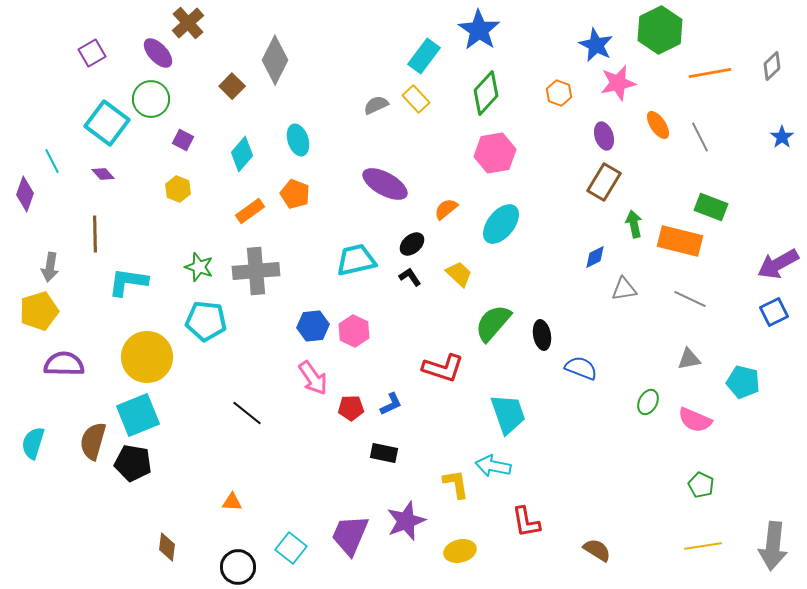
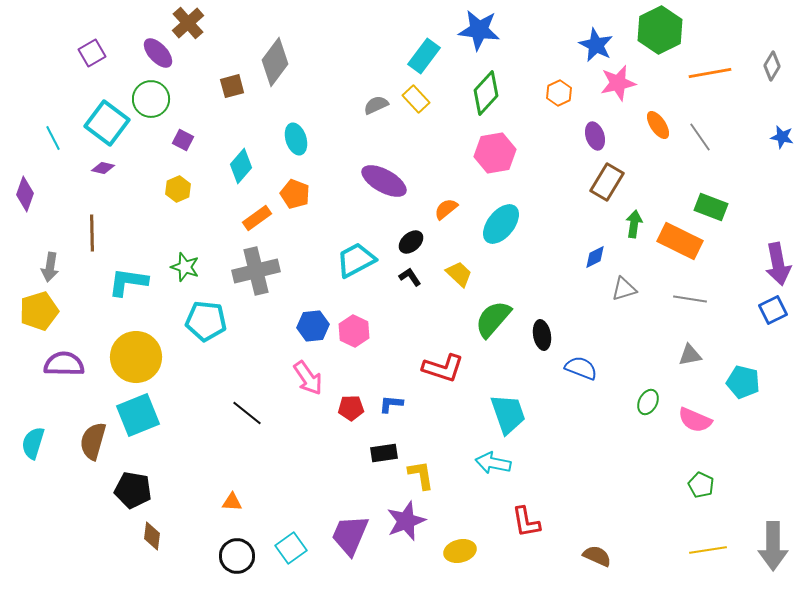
blue star at (479, 30): rotated 27 degrees counterclockwise
gray diamond at (275, 60): moved 2 px down; rotated 9 degrees clockwise
gray diamond at (772, 66): rotated 16 degrees counterclockwise
brown square at (232, 86): rotated 30 degrees clockwise
orange hexagon at (559, 93): rotated 15 degrees clockwise
purple ellipse at (604, 136): moved 9 px left
gray line at (700, 137): rotated 8 degrees counterclockwise
blue star at (782, 137): rotated 25 degrees counterclockwise
cyan ellipse at (298, 140): moved 2 px left, 1 px up
cyan diamond at (242, 154): moved 1 px left, 12 px down
cyan line at (52, 161): moved 1 px right, 23 px up
purple diamond at (103, 174): moved 6 px up; rotated 35 degrees counterclockwise
brown rectangle at (604, 182): moved 3 px right
purple ellipse at (385, 184): moved 1 px left, 3 px up
yellow hexagon at (178, 189): rotated 15 degrees clockwise
orange rectangle at (250, 211): moved 7 px right, 7 px down
green arrow at (634, 224): rotated 20 degrees clockwise
brown line at (95, 234): moved 3 px left, 1 px up
orange rectangle at (680, 241): rotated 12 degrees clockwise
black ellipse at (412, 244): moved 1 px left, 2 px up
cyan trapezoid at (356, 260): rotated 15 degrees counterclockwise
purple arrow at (778, 264): rotated 72 degrees counterclockwise
green star at (199, 267): moved 14 px left
gray cross at (256, 271): rotated 9 degrees counterclockwise
gray triangle at (624, 289): rotated 8 degrees counterclockwise
gray line at (690, 299): rotated 16 degrees counterclockwise
blue square at (774, 312): moved 1 px left, 2 px up
green semicircle at (493, 323): moved 4 px up
yellow circle at (147, 357): moved 11 px left
gray triangle at (689, 359): moved 1 px right, 4 px up
pink arrow at (313, 378): moved 5 px left
blue L-shape at (391, 404): rotated 150 degrees counterclockwise
black rectangle at (384, 453): rotated 20 degrees counterclockwise
black pentagon at (133, 463): moved 27 px down
cyan arrow at (493, 466): moved 3 px up
yellow L-shape at (456, 484): moved 35 px left, 9 px up
yellow line at (703, 546): moved 5 px right, 4 px down
gray arrow at (773, 546): rotated 6 degrees counterclockwise
brown diamond at (167, 547): moved 15 px left, 11 px up
cyan square at (291, 548): rotated 16 degrees clockwise
brown semicircle at (597, 550): moved 6 px down; rotated 8 degrees counterclockwise
black circle at (238, 567): moved 1 px left, 11 px up
